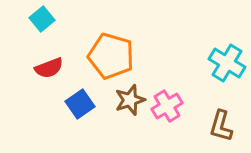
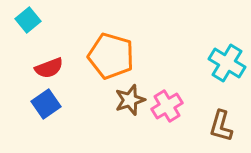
cyan square: moved 14 px left, 1 px down
blue square: moved 34 px left
